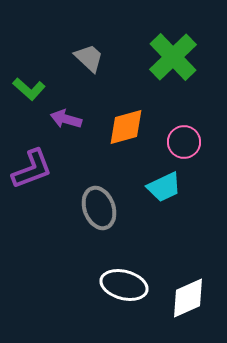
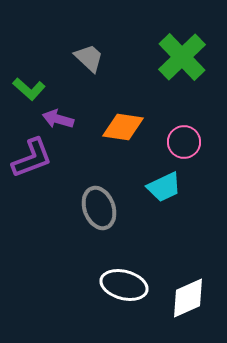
green cross: moved 9 px right
purple arrow: moved 8 px left
orange diamond: moved 3 px left; rotated 24 degrees clockwise
purple L-shape: moved 11 px up
